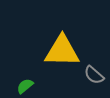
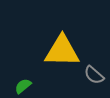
green semicircle: moved 2 px left
